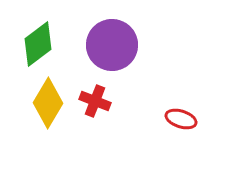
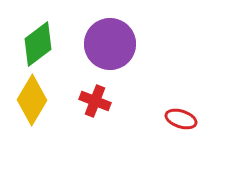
purple circle: moved 2 px left, 1 px up
yellow diamond: moved 16 px left, 3 px up
